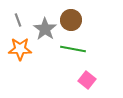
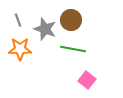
gray star: rotated 15 degrees counterclockwise
